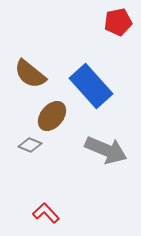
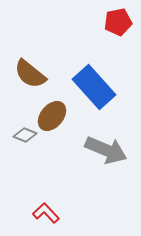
blue rectangle: moved 3 px right, 1 px down
gray diamond: moved 5 px left, 10 px up
